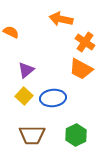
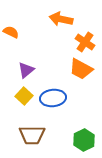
green hexagon: moved 8 px right, 5 px down
